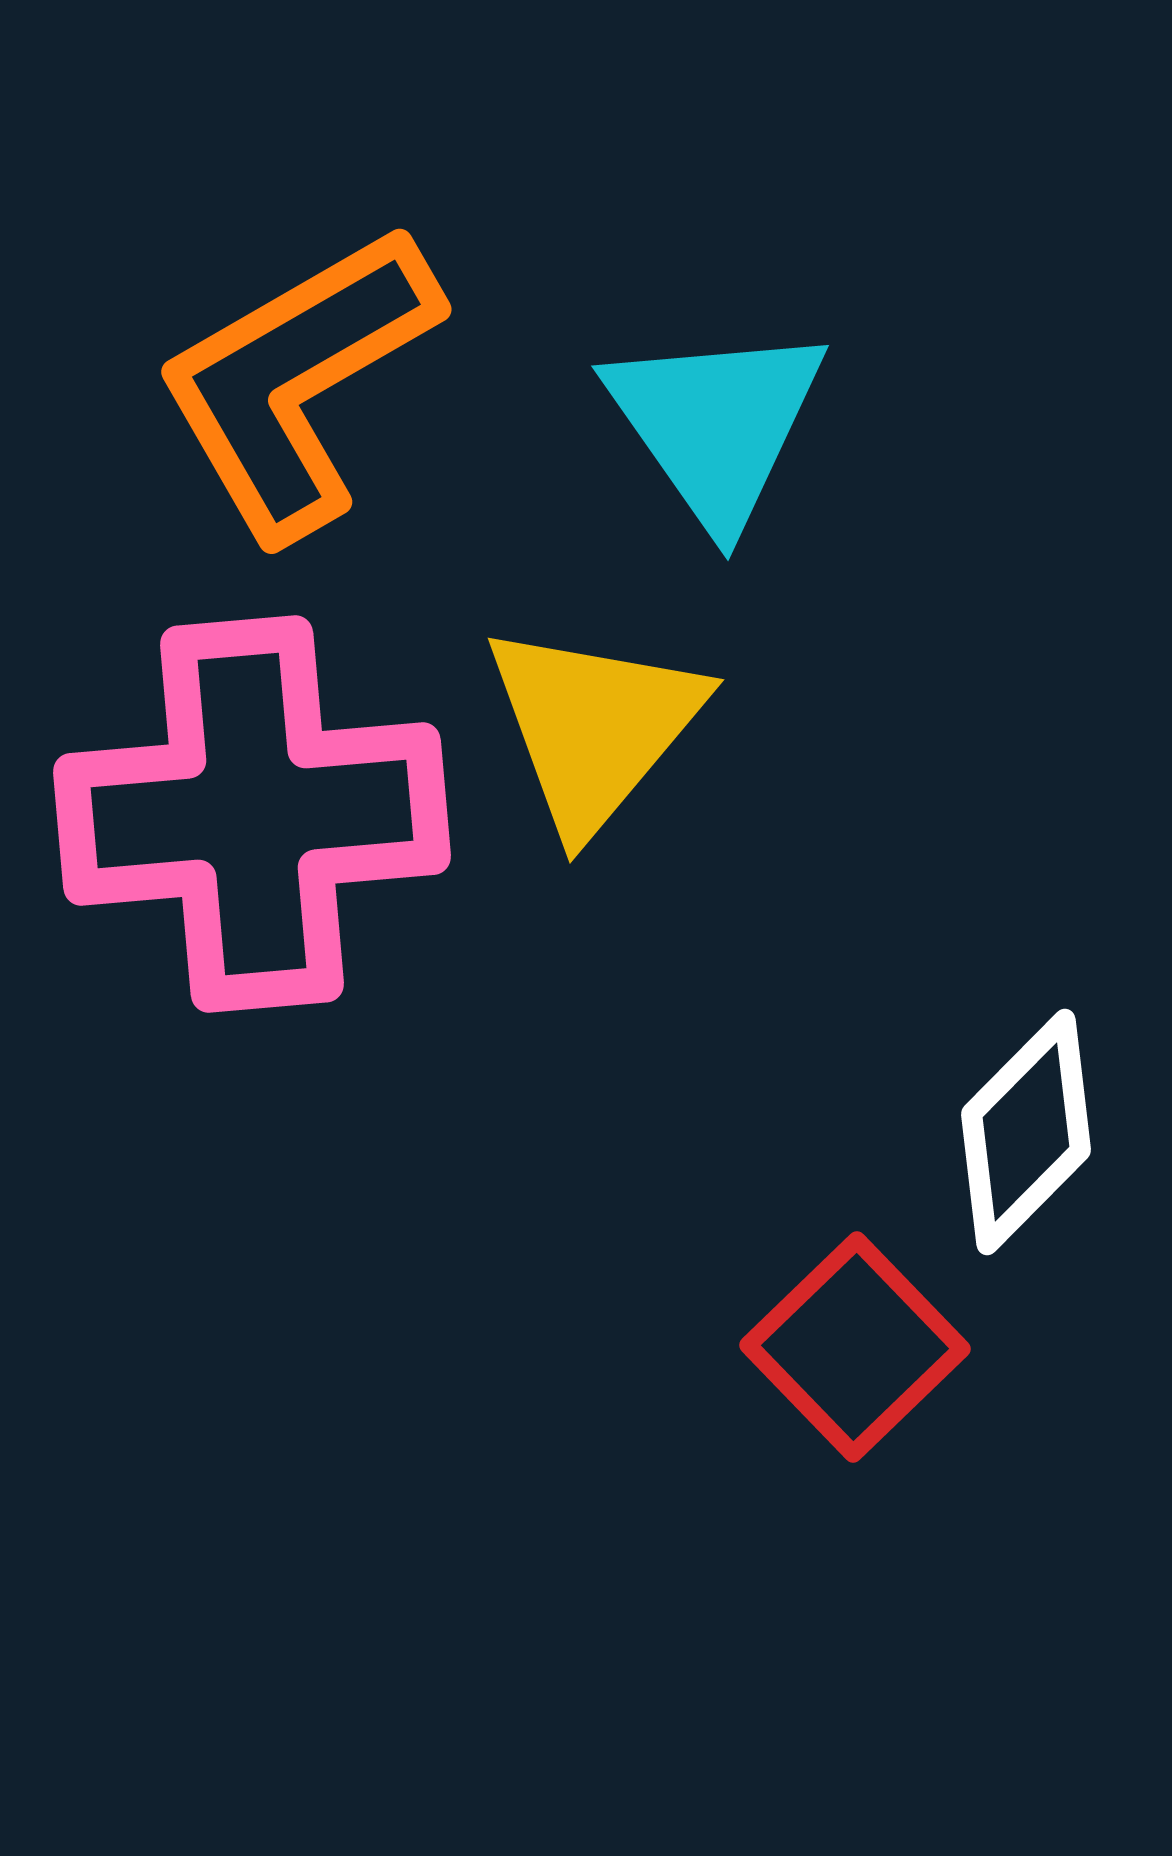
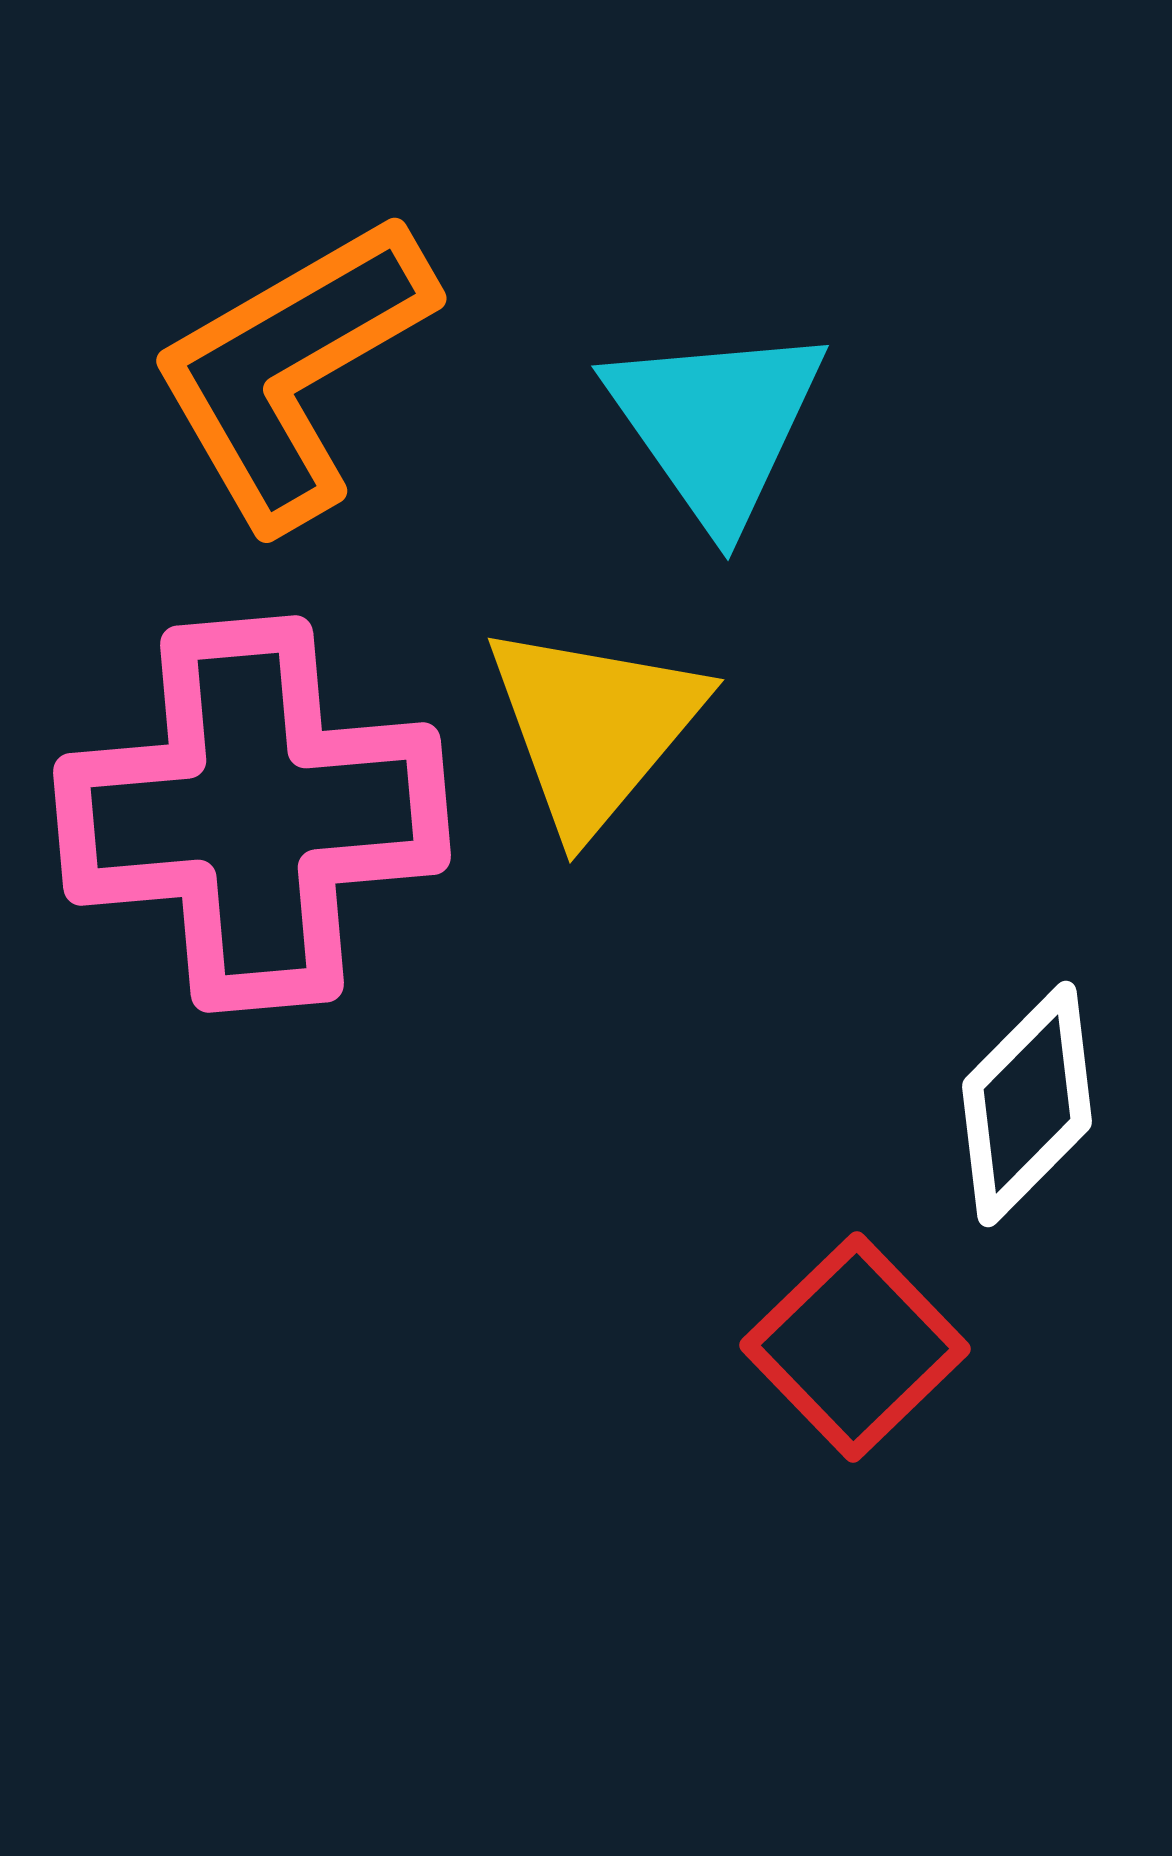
orange L-shape: moved 5 px left, 11 px up
white diamond: moved 1 px right, 28 px up
